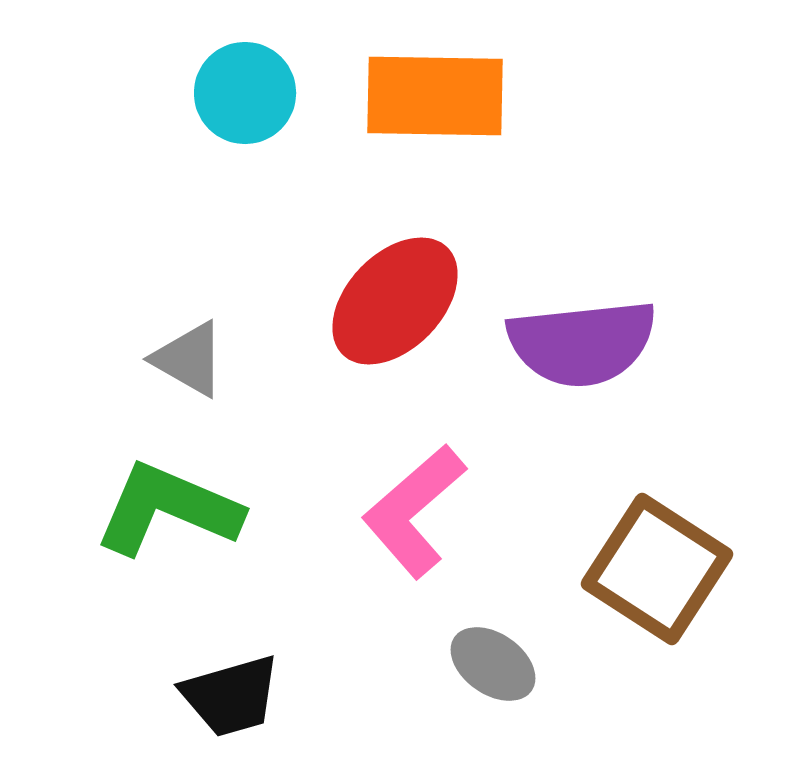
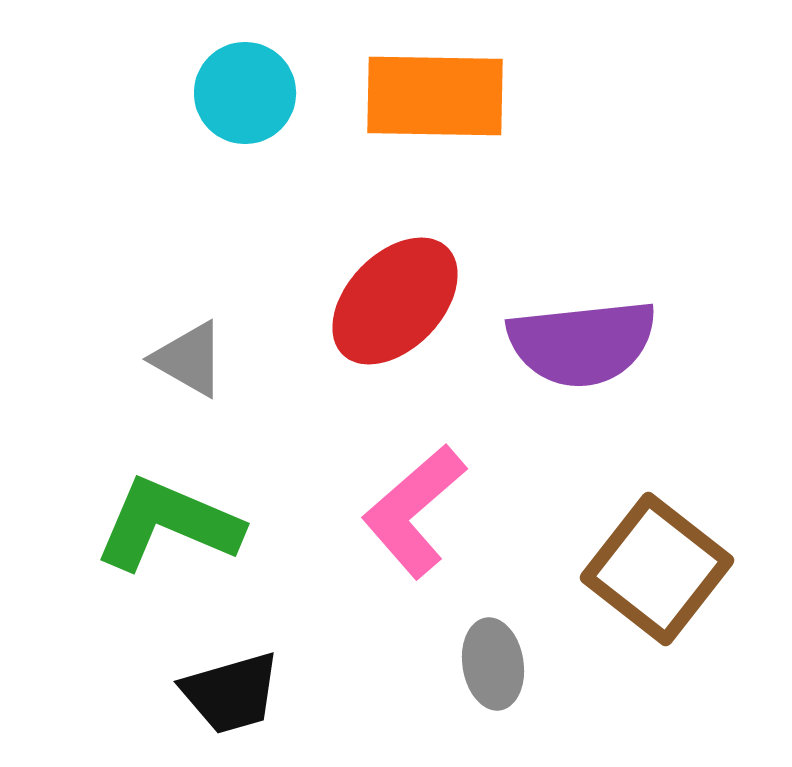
green L-shape: moved 15 px down
brown square: rotated 5 degrees clockwise
gray ellipse: rotated 46 degrees clockwise
black trapezoid: moved 3 px up
